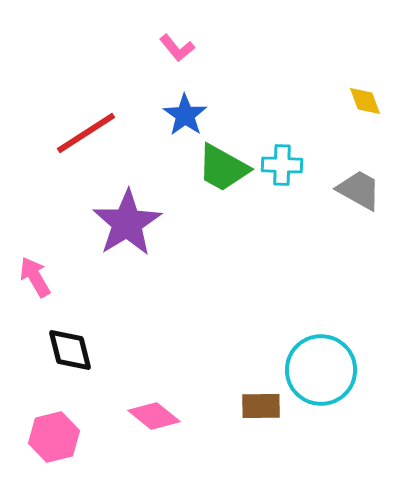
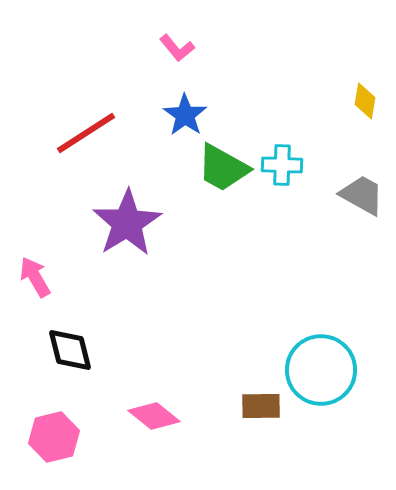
yellow diamond: rotated 30 degrees clockwise
gray trapezoid: moved 3 px right, 5 px down
